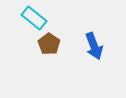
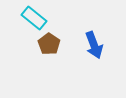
blue arrow: moved 1 px up
